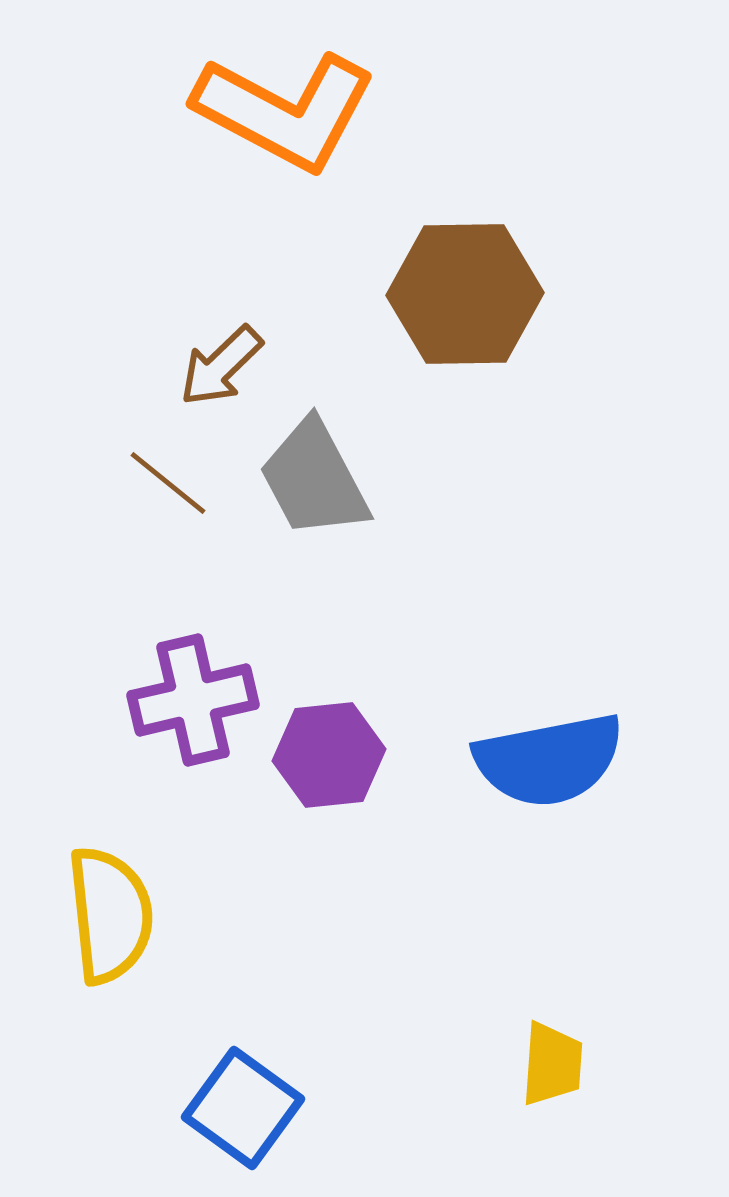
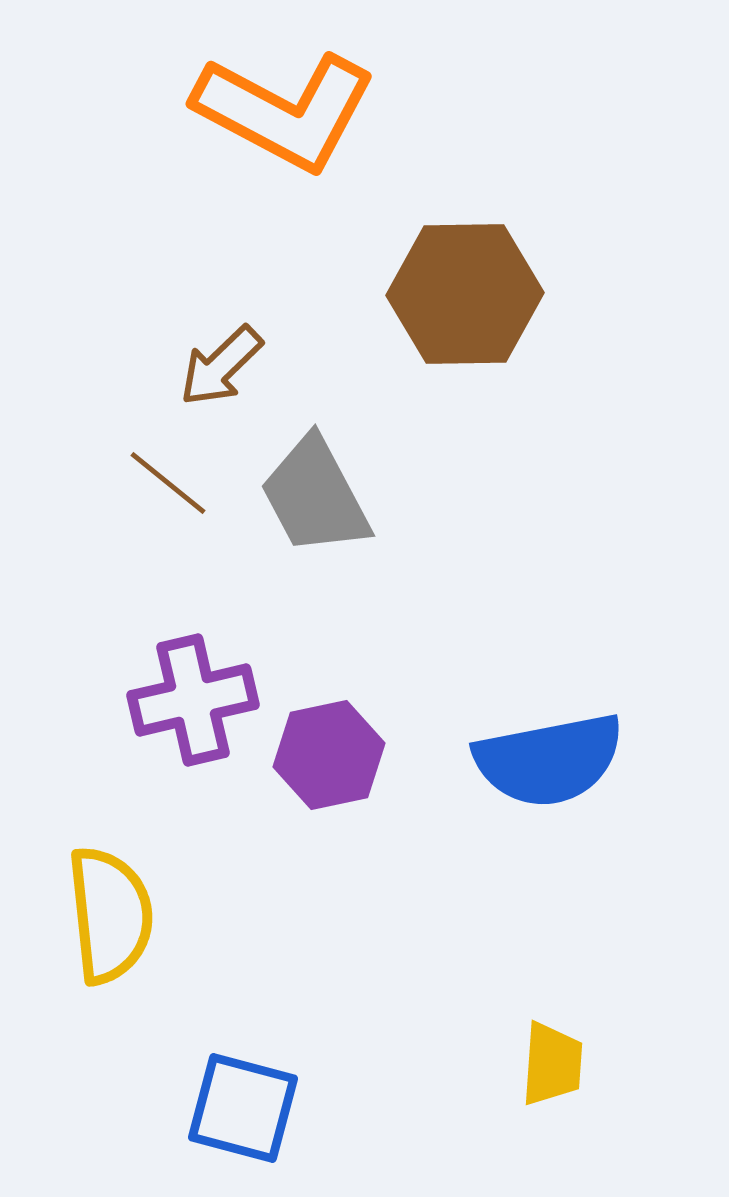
gray trapezoid: moved 1 px right, 17 px down
purple hexagon: rotated 6 degrees counterclockwise
blue square: rotated 21 degrees counterclockwise
